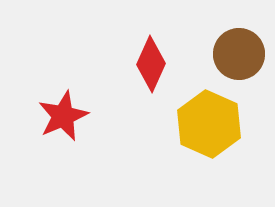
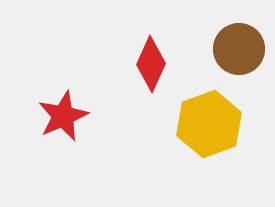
brown circle: moved 5 px up
yellow hexagon: rotated 16 degrees clockwise
